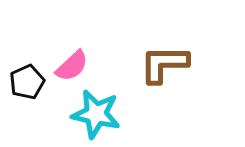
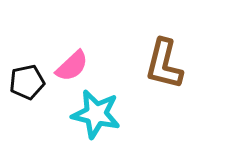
brown L-shape: rotated 76 degrees counterclockwise
black pentagon: rotated 12 degrees clockwise
